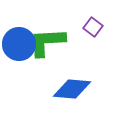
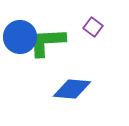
blue circle: moved 1 px right, 7 px up
